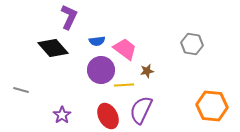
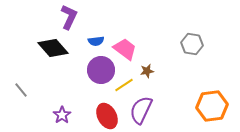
blue semicircle: moved 1 px left
yellow line: rotated 30 degrees counterclockwise
gray line: rotated 35 degrees clockwise
orange hexagon: rotated 12 degrees counterclockwise
red ellipse: moved 1 px left
